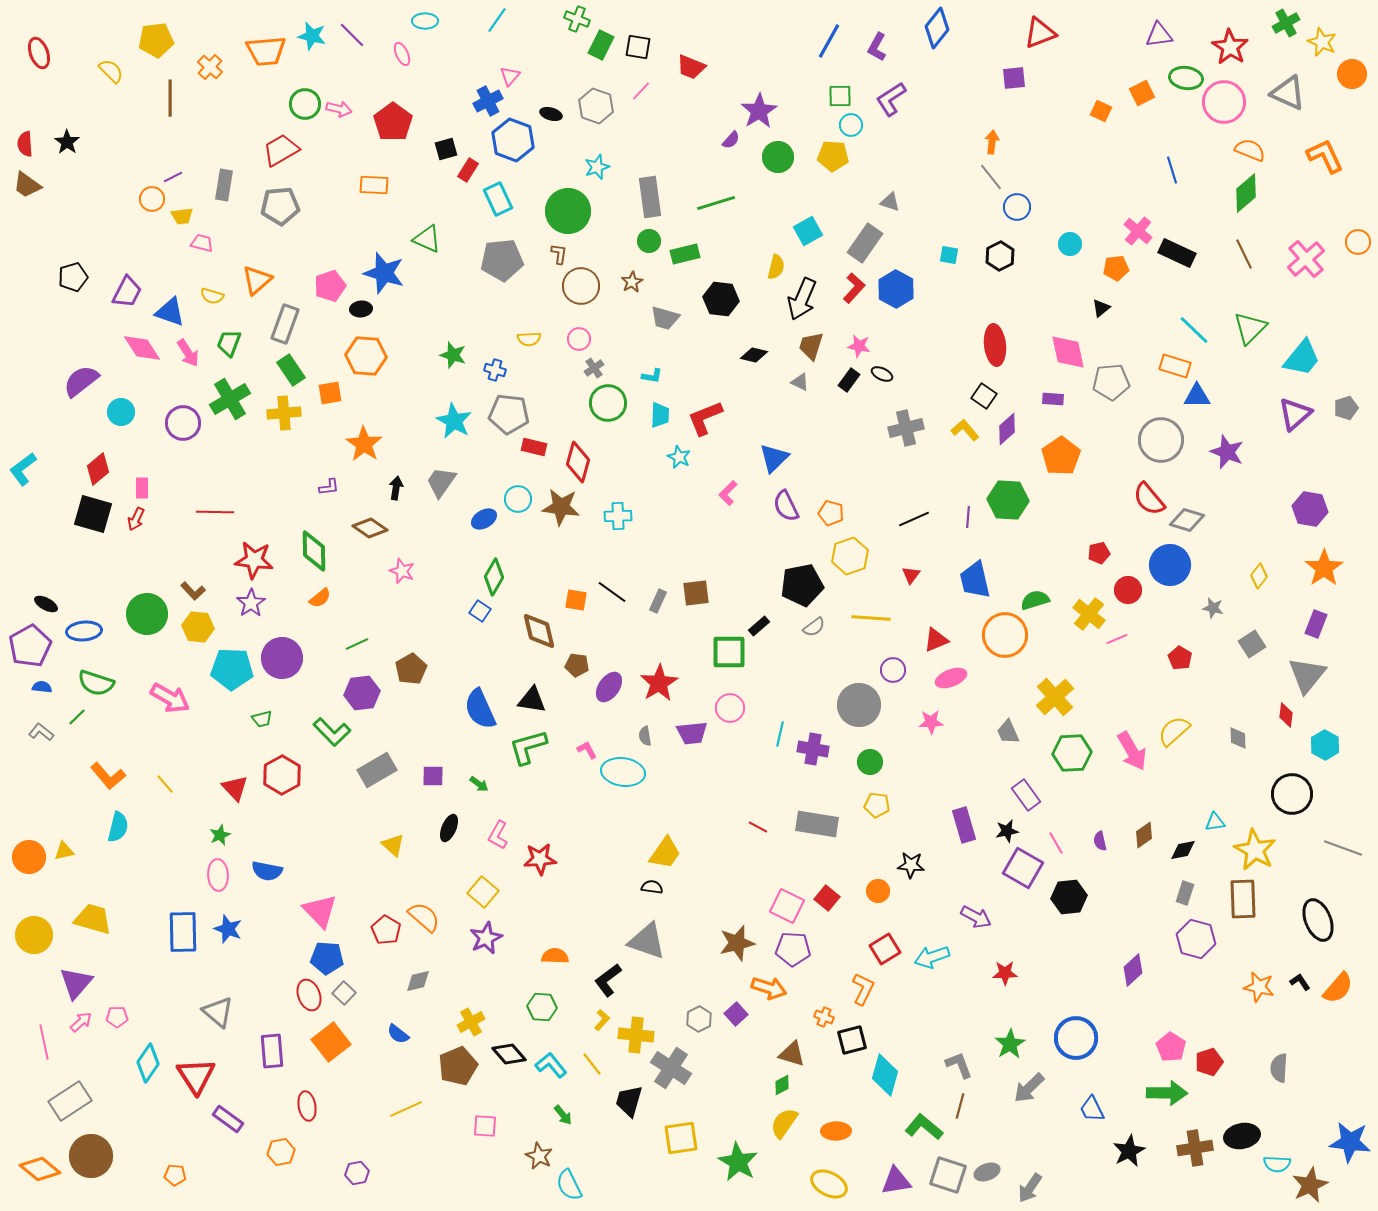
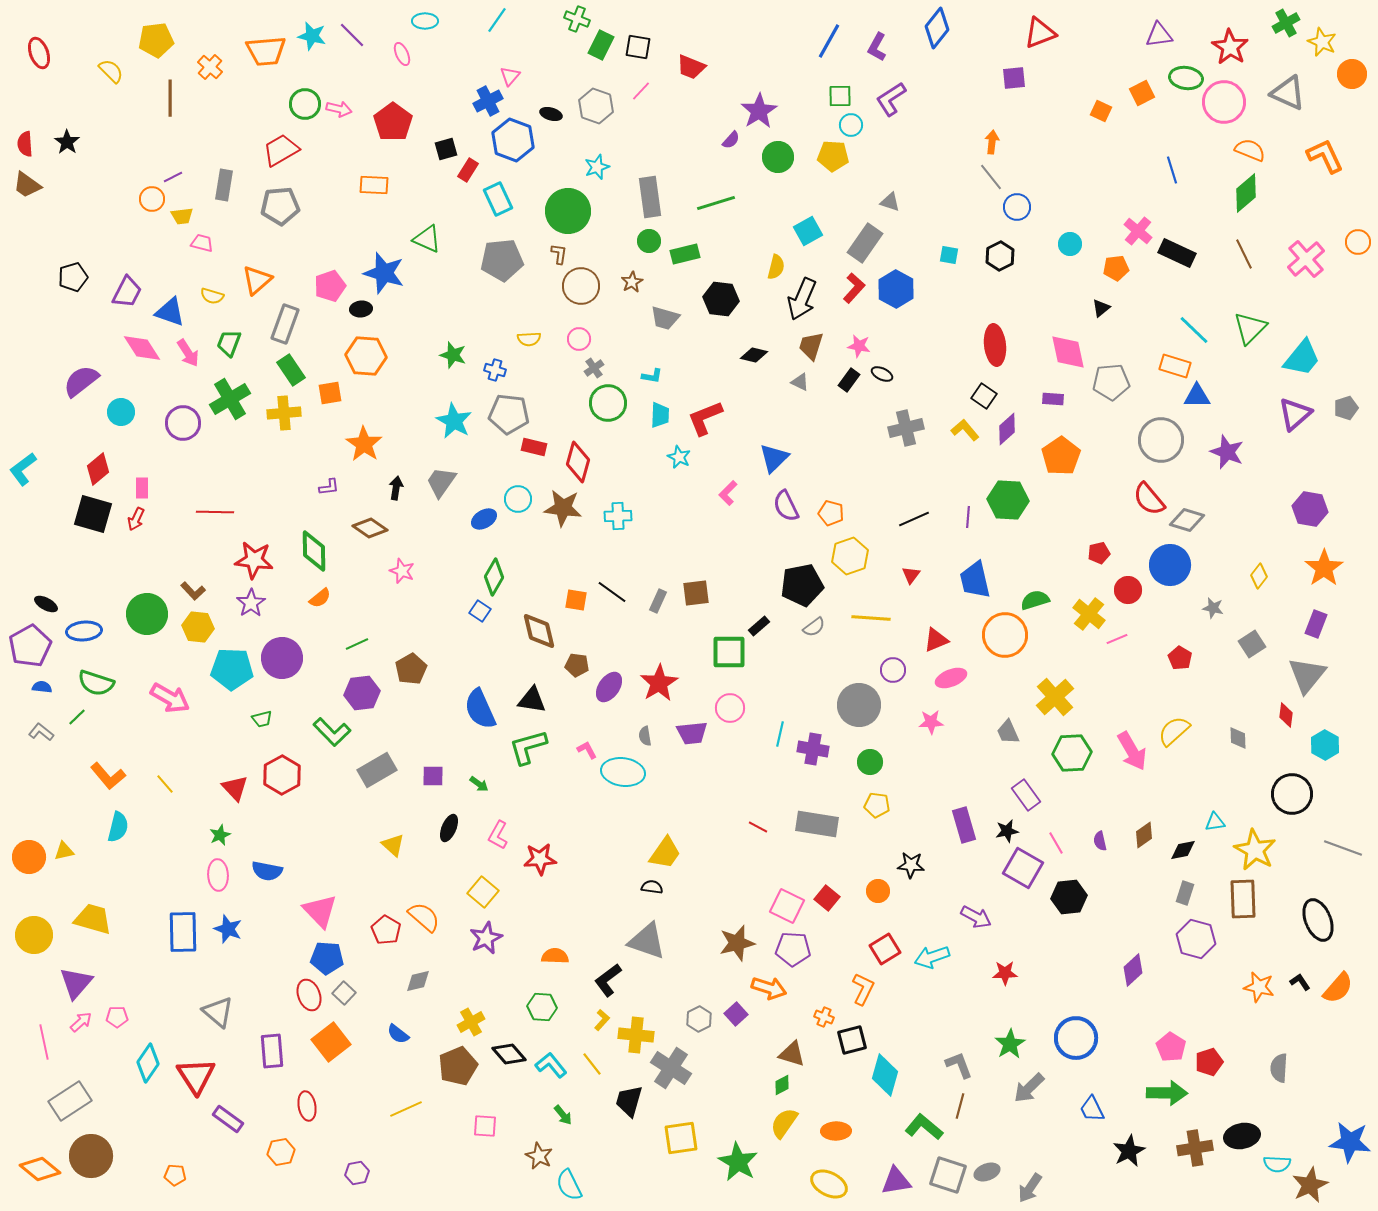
brown star at (561, 507): moved 2 px right, 1 px down
